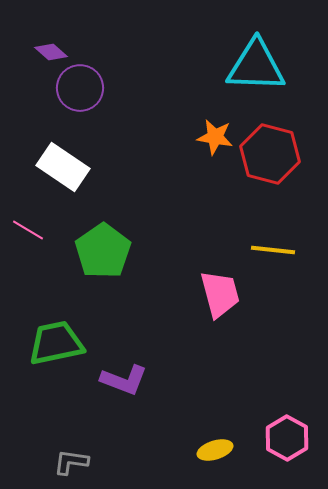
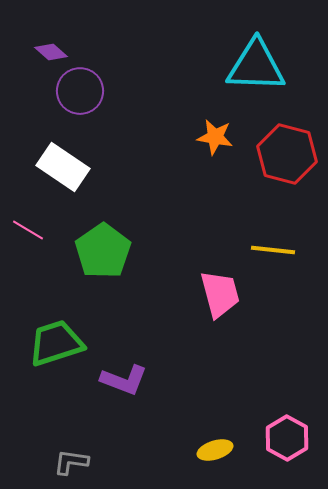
purple circle: moved 3 px down
red hexagon: moved 17 px right
green trapezoid: rotated 6 degrees counterclockwise
